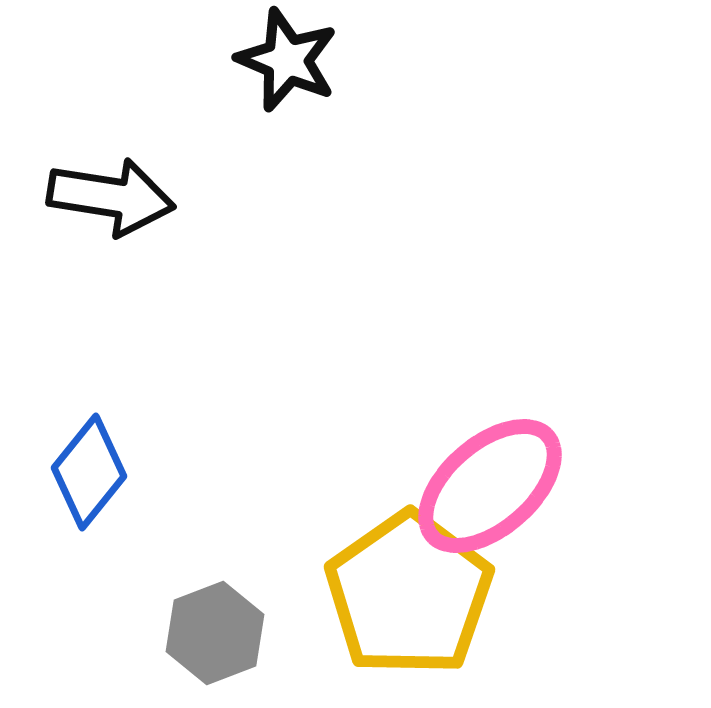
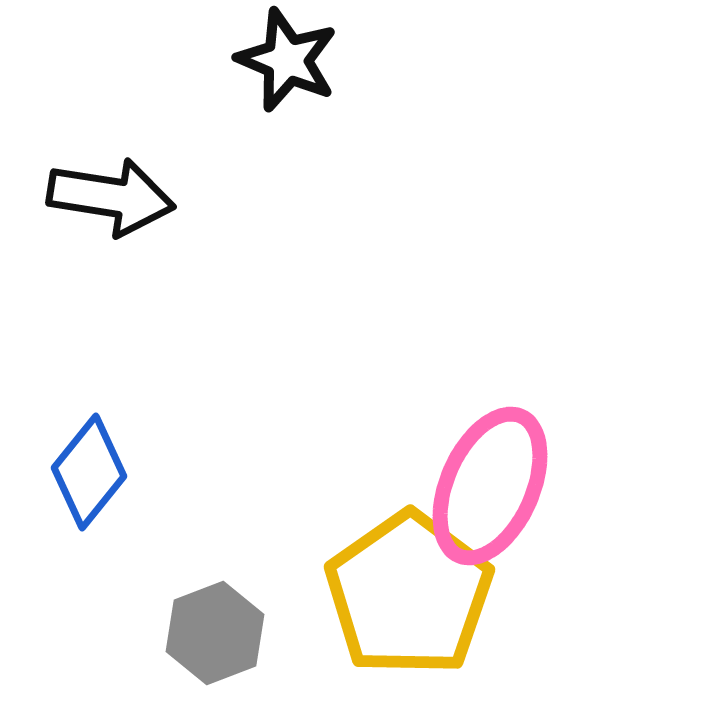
pink ellipse: rotated 25 degrees counterclockwise
